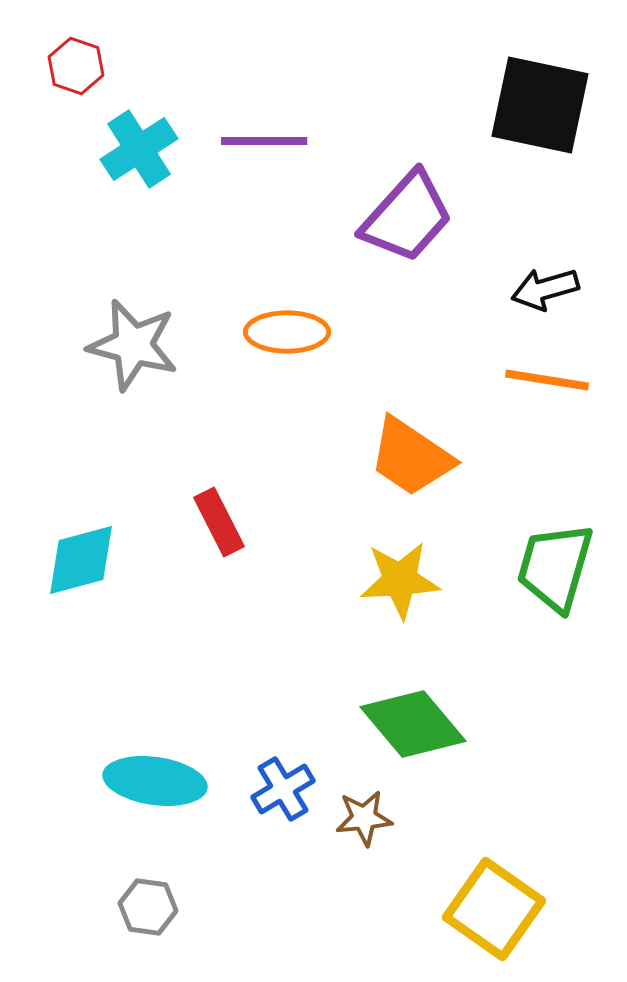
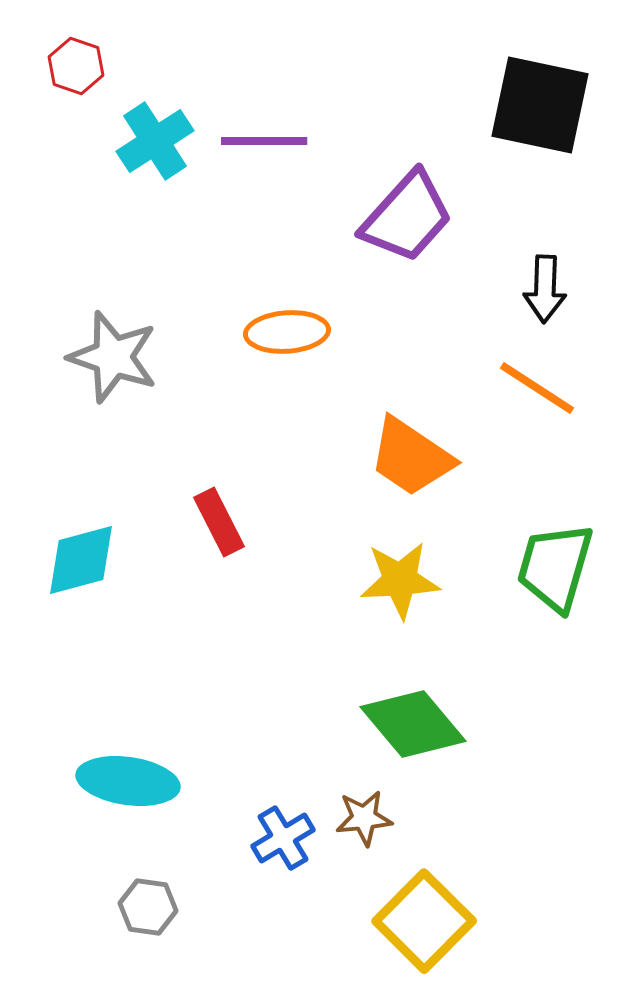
cyan cross: moved 16 px right, 8 px up
black arrow: rotated 72 degrees counterclockwise
orange ellipse: rotated 4 degrees counterclockwise
gray star: moved 20 px left, 12 px down; rotated 4 degrees clockwise
orange line: moved 10 px left, 8 px down; rotated 24 degrees clockwise
cyan ellipse: moved 27 px left
blue cross: moved 49 px down
yellow square: moved 70 px left, 12 px down; rotated 10 degrees clockwise
